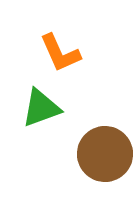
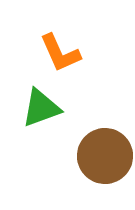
brown circle: moved 2 px down
